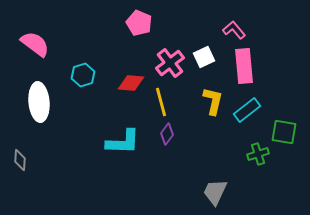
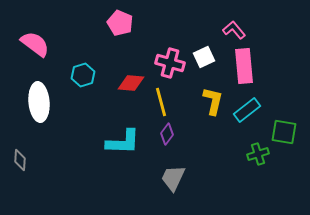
pink pentagon: moved 19 px left
pink cross: rotated 36 degrees counterclockwise
gray trapezoid: moved 42 px left, 14 px up
